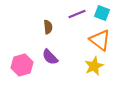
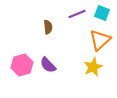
orange triangle: rotated 40 degrees clockwise
purple semicircle: moved 2 px left, 8 px down
yellow star: moved 1 px left, 1 px down
